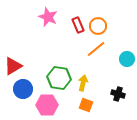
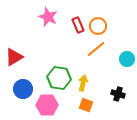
red triangle: moved 1 px right, 9 px up
